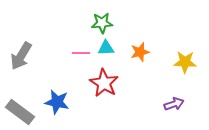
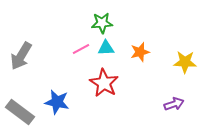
pink line: moved 4 px up; rotated 30 degrees counterclockwise
